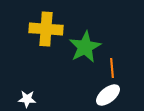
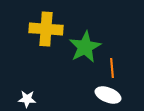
white ellipse: rotated 60 degrees clockwise
